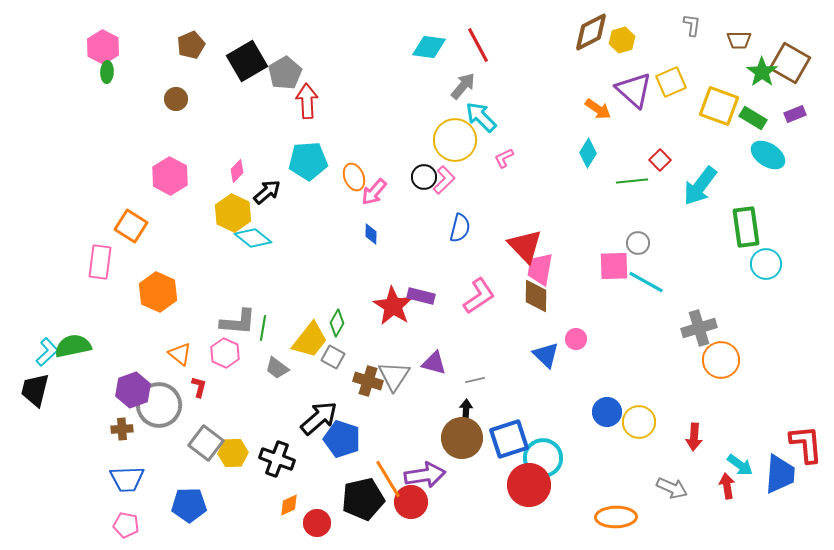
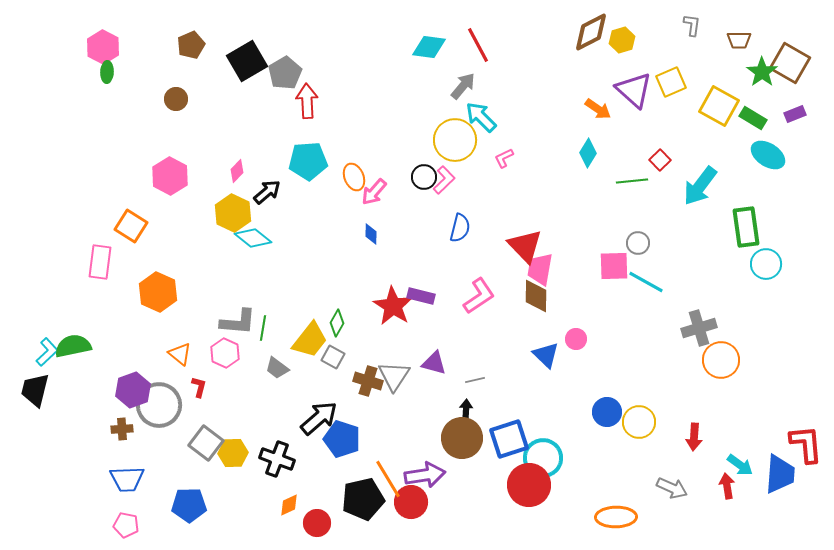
yellow square at (719, 106): rotated 9 degrees clockwise
